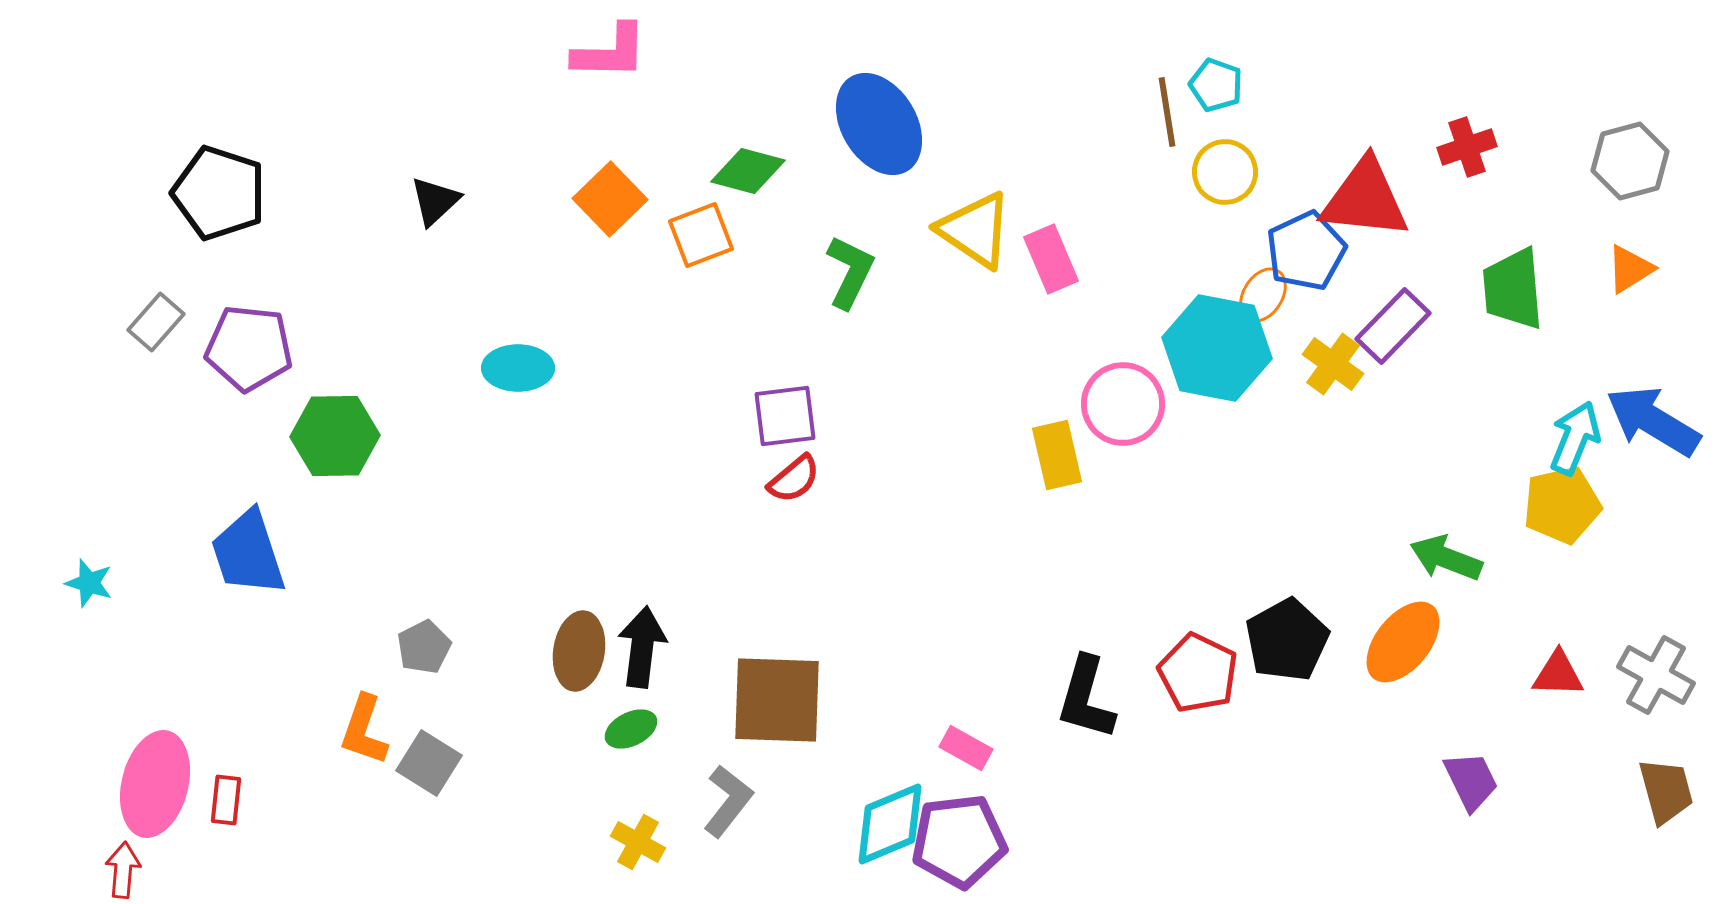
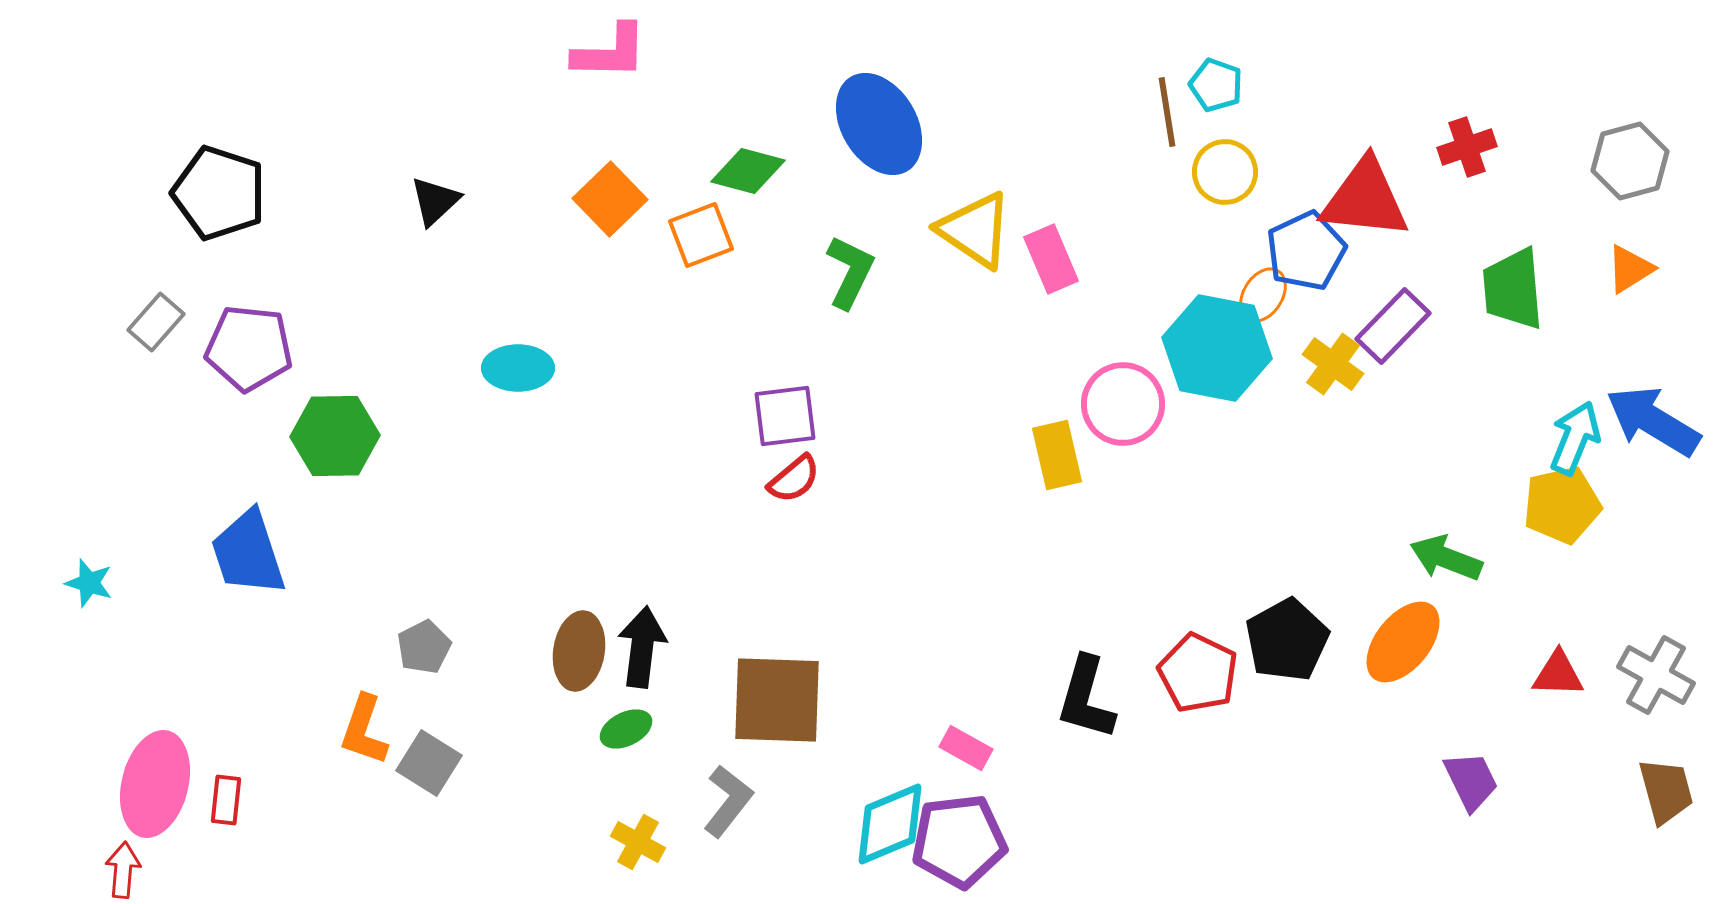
green ellipse at (631, 729): moved 5 px left
